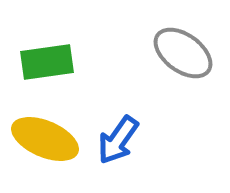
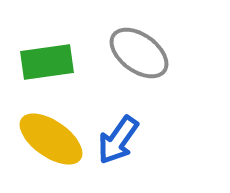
gray ellipse: moved 44 px left
yellow ellipse: moved 6 px right; rotated 12 degrees clockwise
